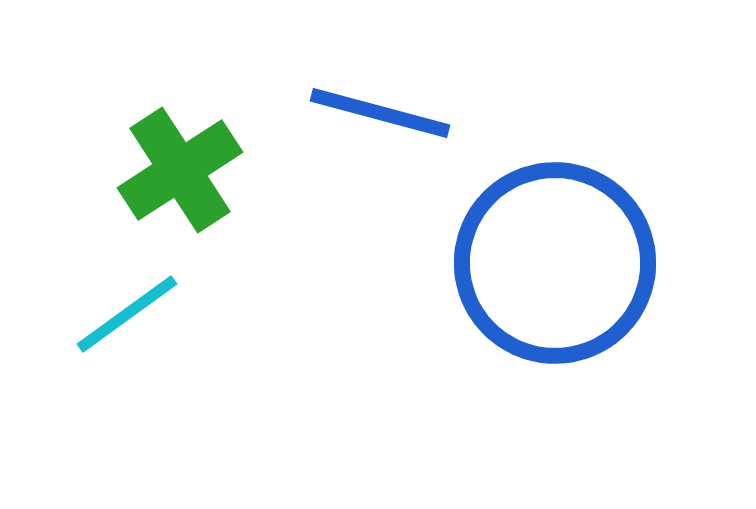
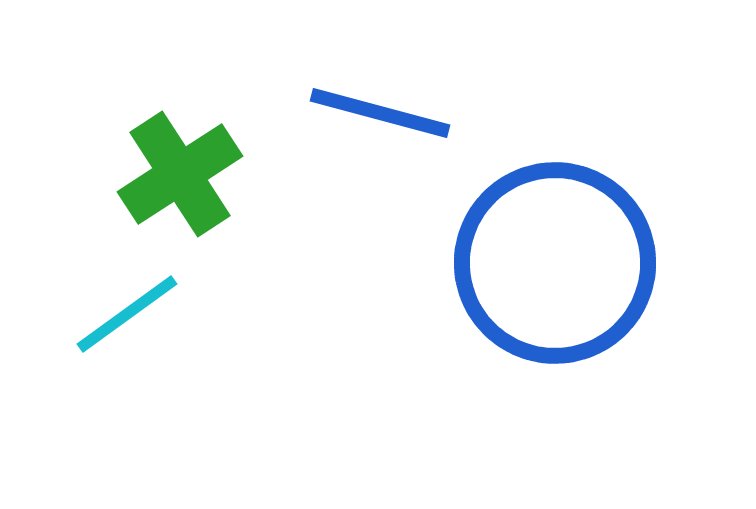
green cross: moved 4 px down
